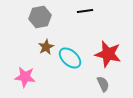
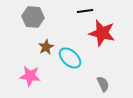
gray hexagon: moved 7 px left; rotated 15 degrees clockwise
red star: moved 6 px left, 21 px up
pink star: moved 5 px right, 1 px up
